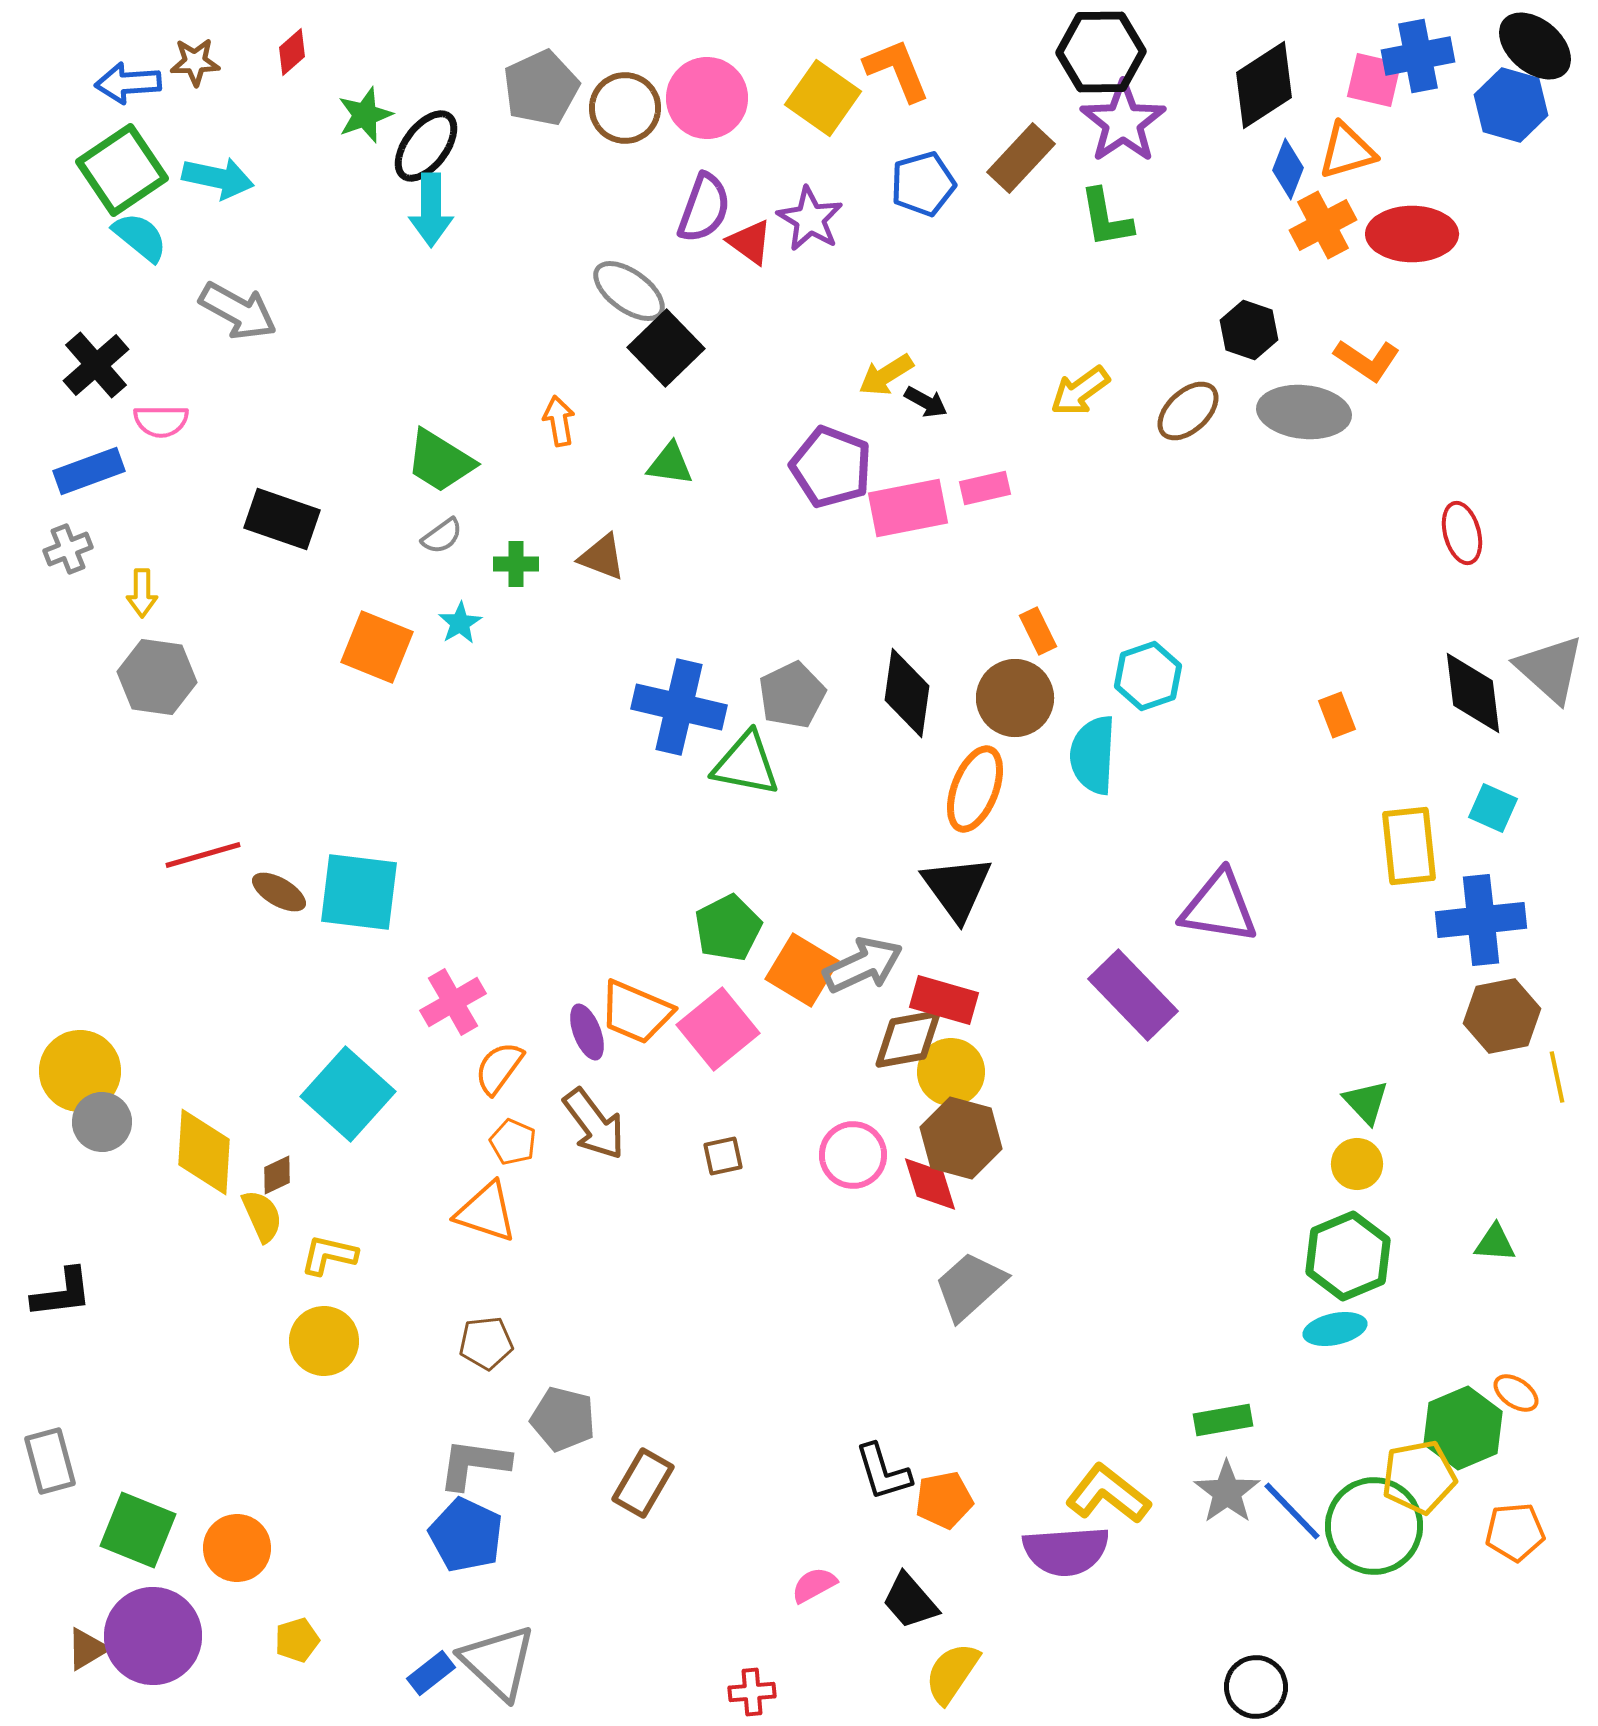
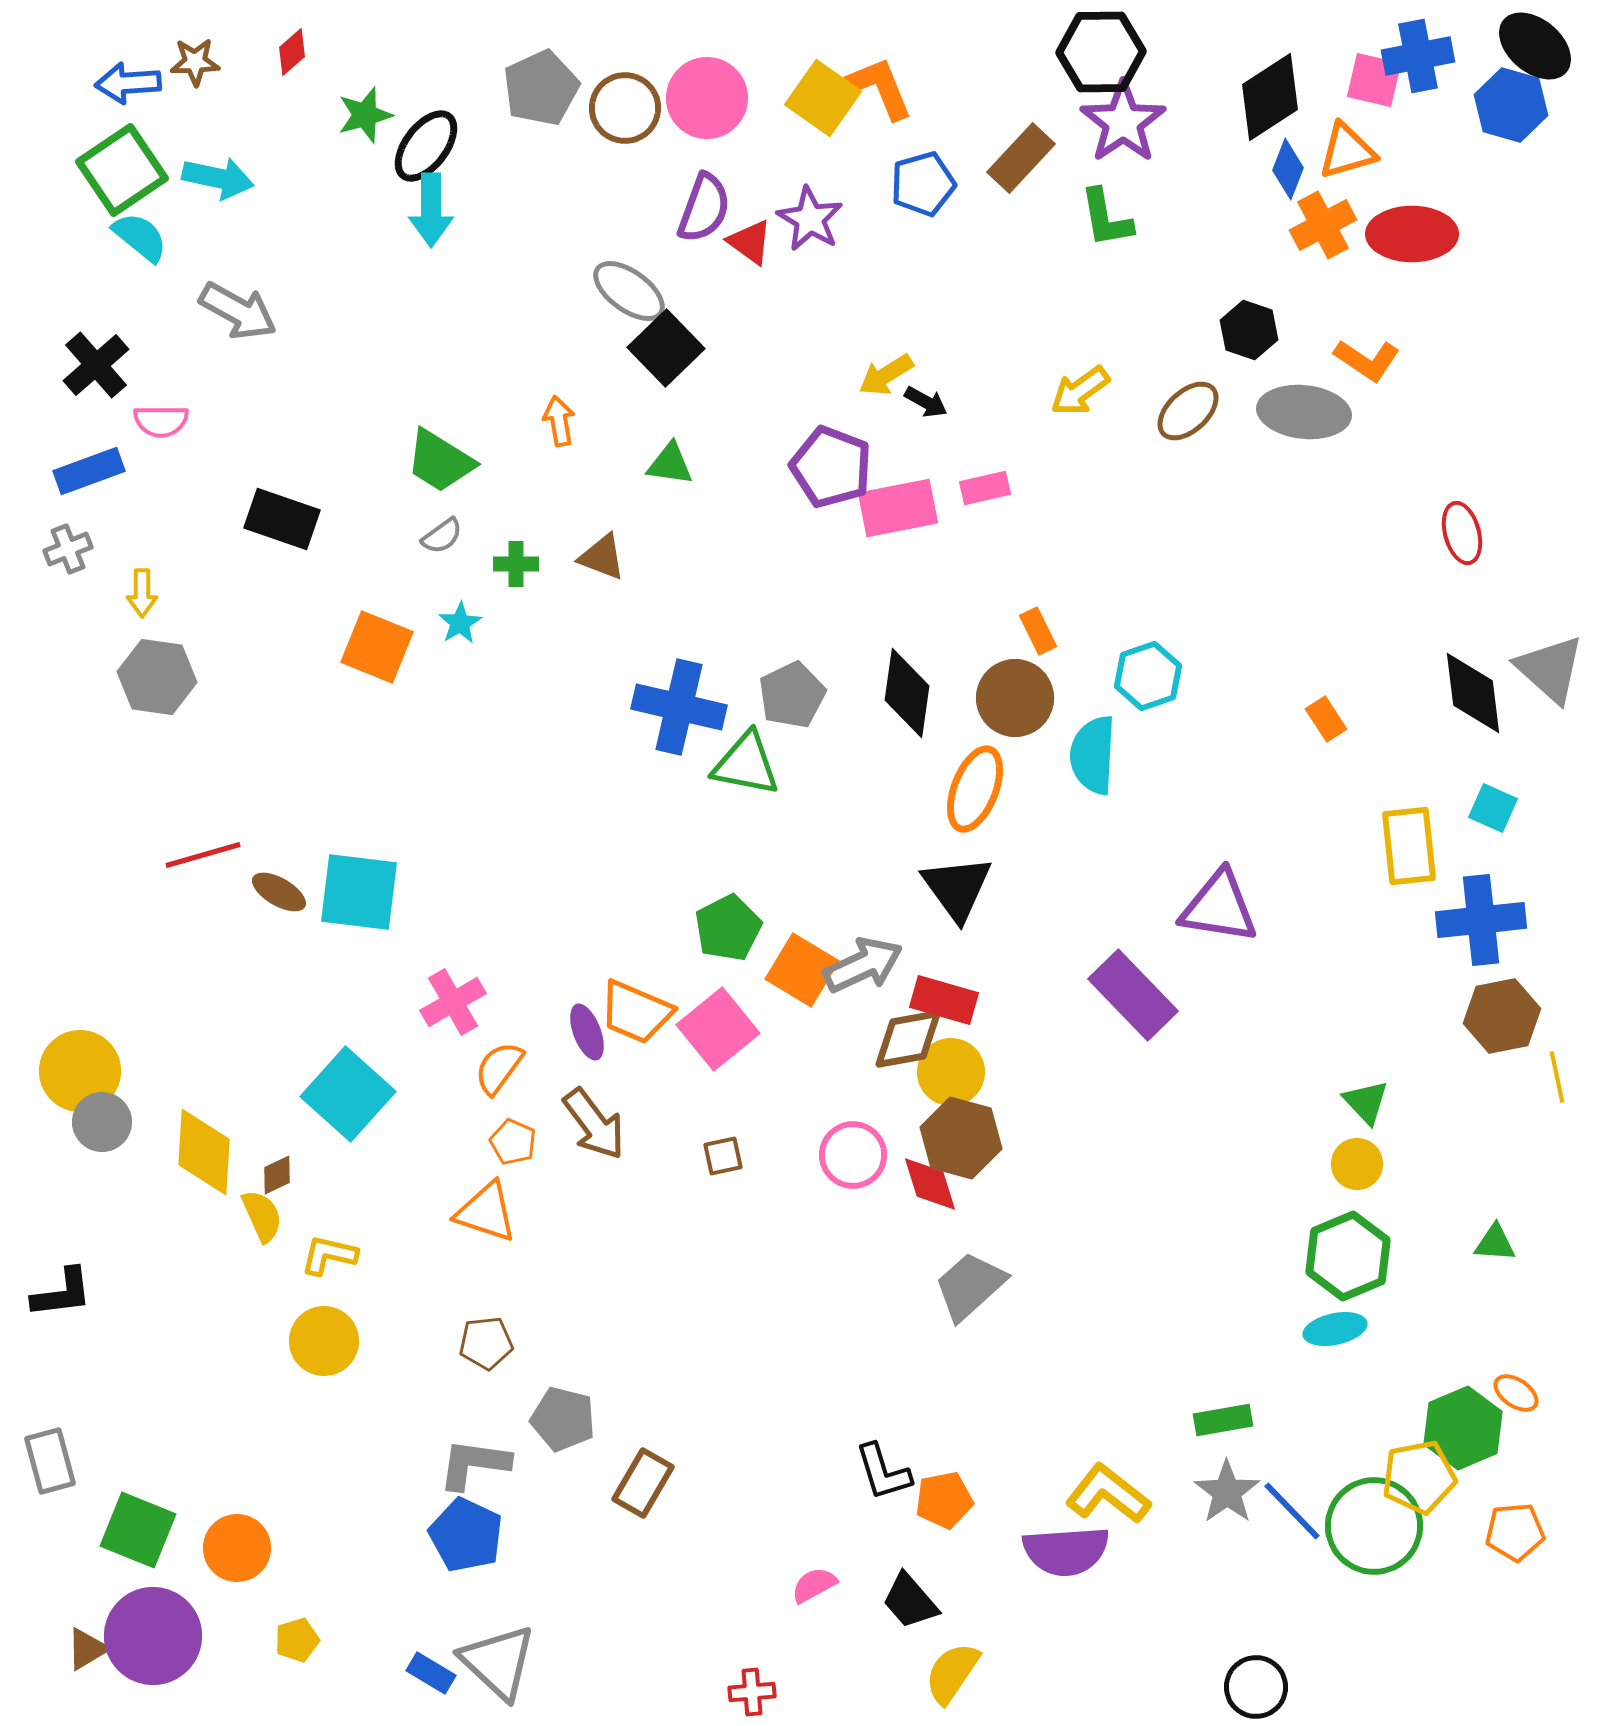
orange L-shape at (897, 70): moved 17 px left, 18 px down
black diamond at (1264, 85): moved 6 px right, 12 px down
green star at (365, 115): rotated 4 degrees clockwise
pink rectangle at (908, 508): moved 10 px left
orange rectangle at (1337, 715): moved 11 px left, 4 px down; rotated 12 degrees counterclockwise
blue rectangle at (431, 1673): rotated 69 degrees clockwise
